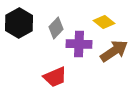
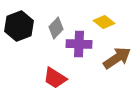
black hexagon: moved 3 px down; rotated 8 degrees clockwise
brown arrow: moved 3 px right, 7 px down
red trapezoid: moved 1 px down; rotated 55 degrees clockwise
